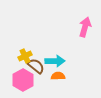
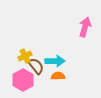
brown semicircle: rotated 12 degrees clockwise
